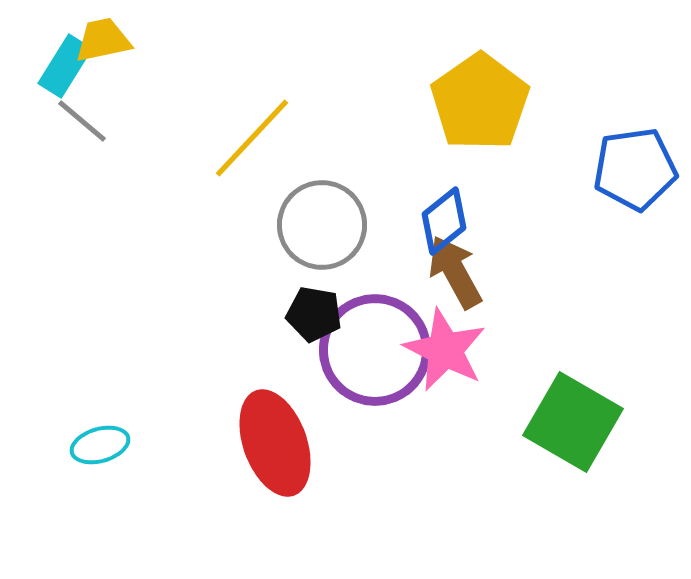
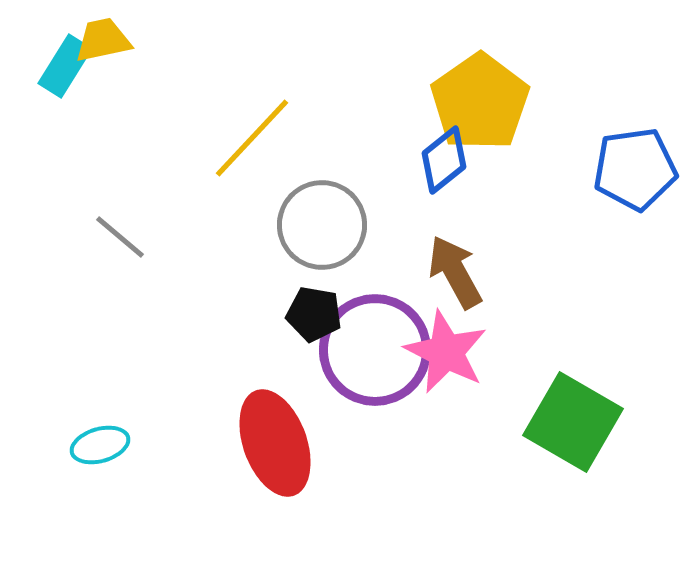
gray line: moved 38 px right, 116 px down
blue diamond: moved 61 px up
pink star: moved 1 px right, 2 px down
